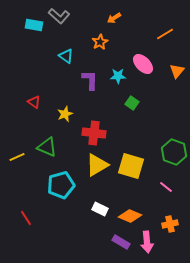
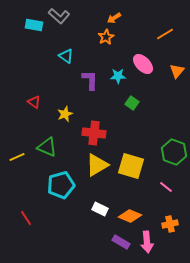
orange star: moved 6 px right, 5 px up
